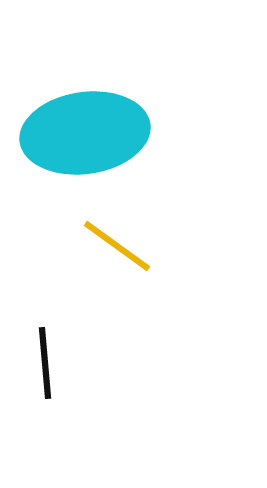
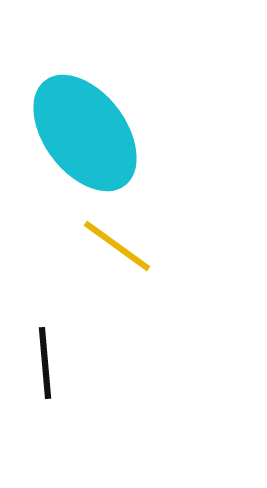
cyan ellipse: rotated 61 degrees clockwise
